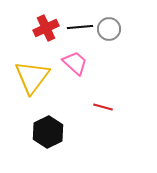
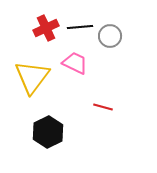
gray circle: moved 1 px right, 7 px down
pink trapezoid: rotated 16 degrees counterclockwise
